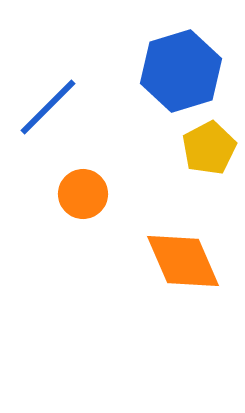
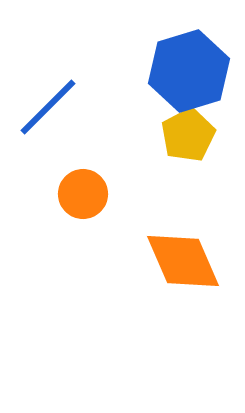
blue hexagon: moved 8 px right
yellow pentagon: moved 21 px left, 13 px up
